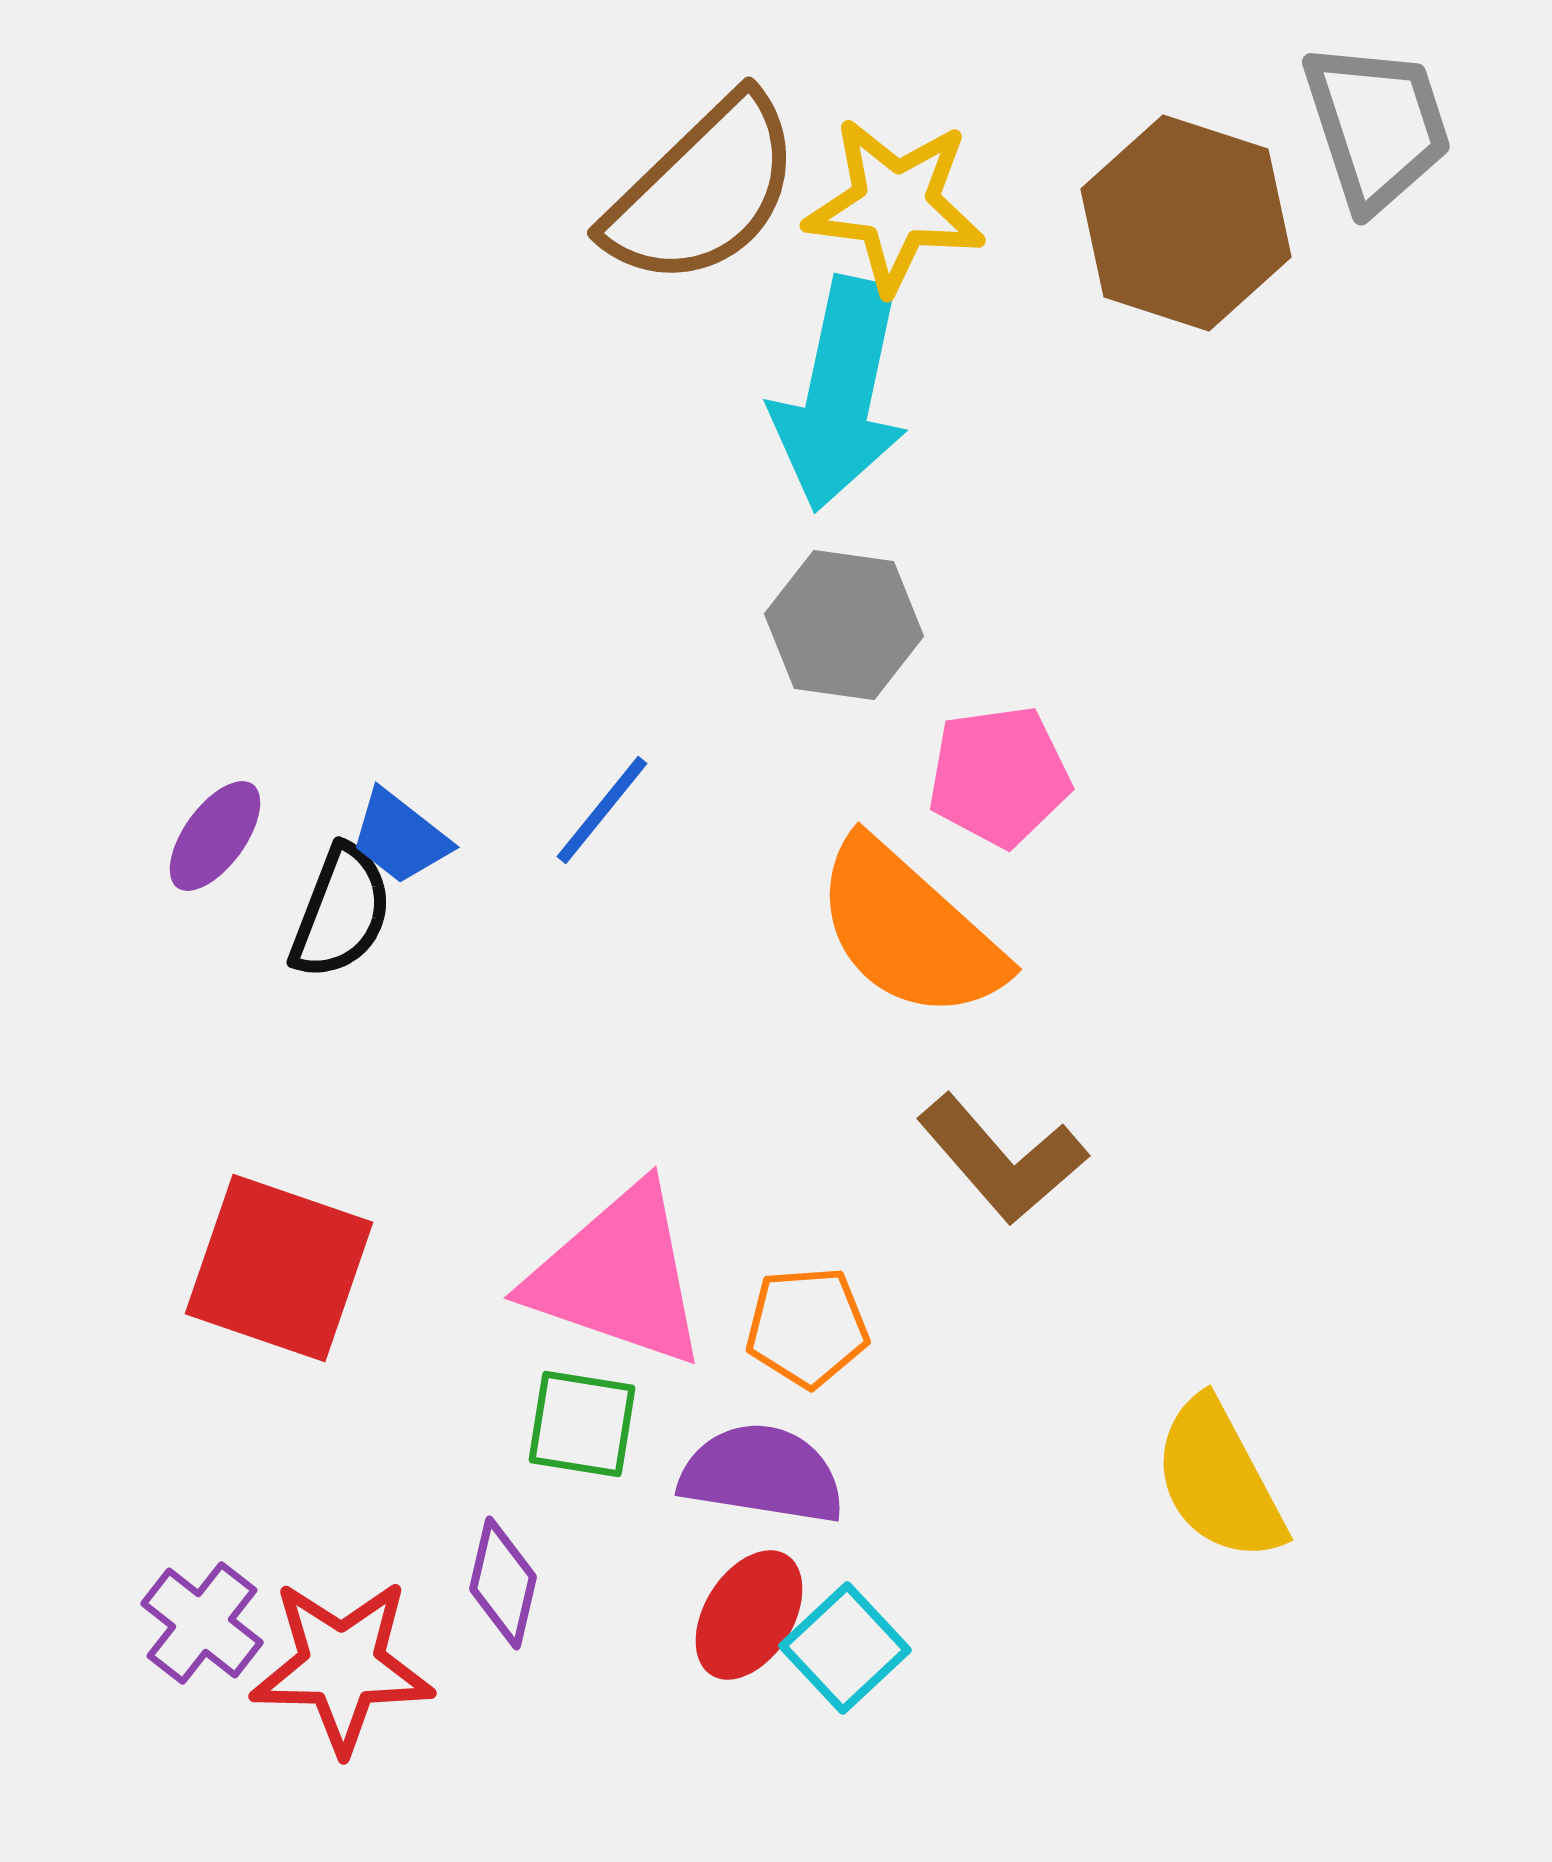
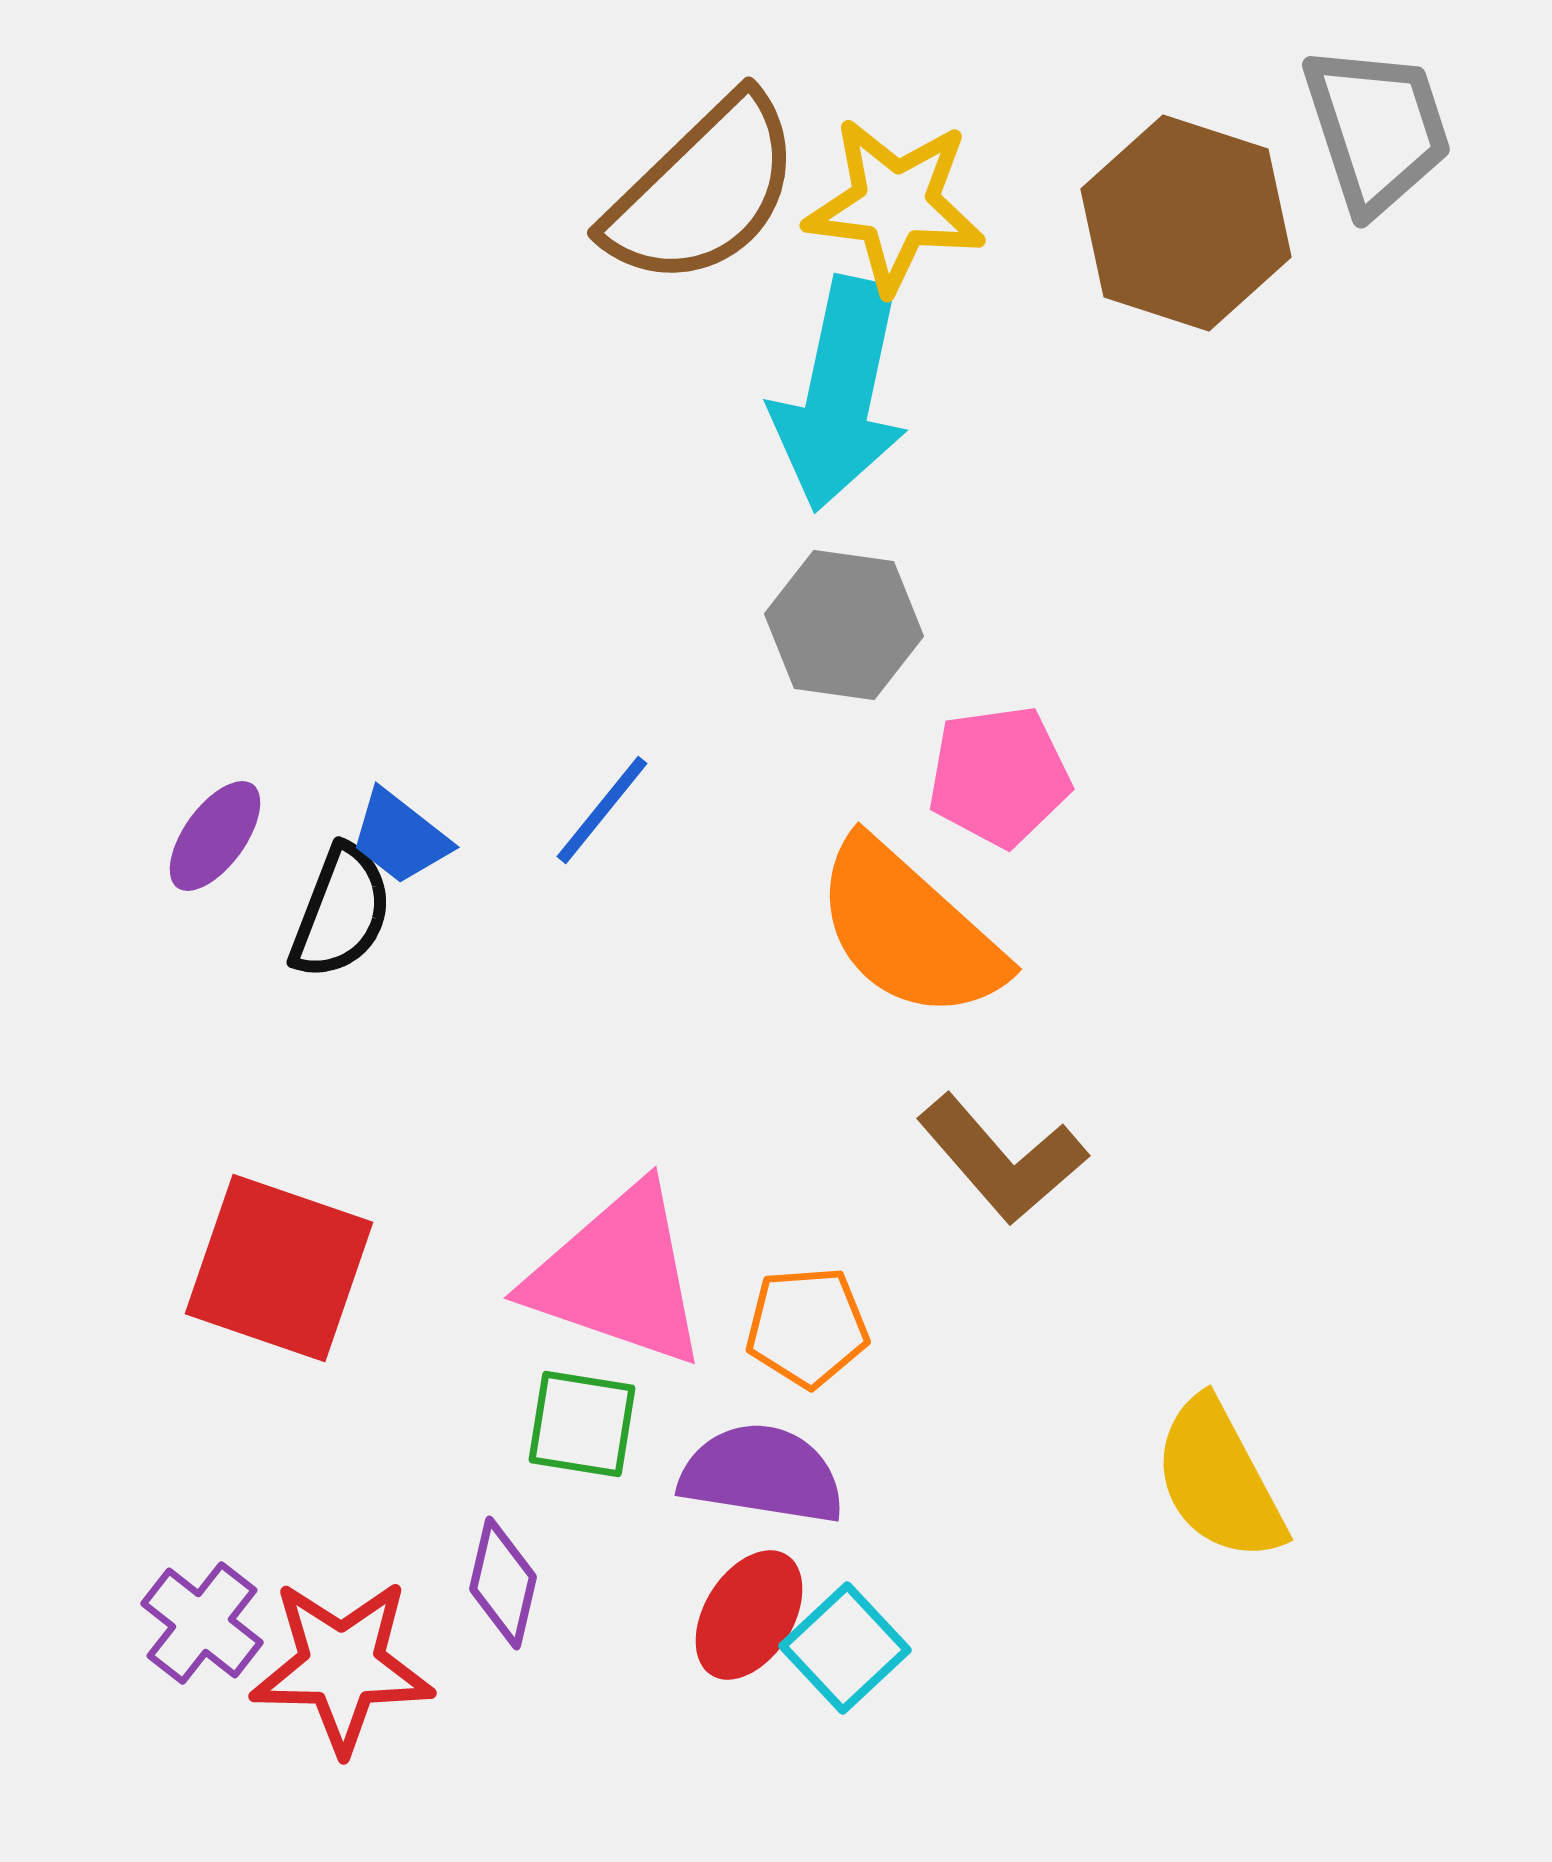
gray trapezoid: moved 3 px down
